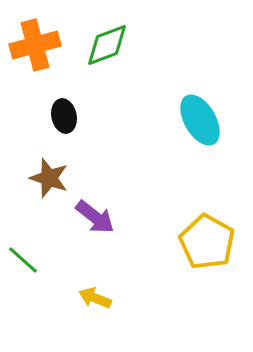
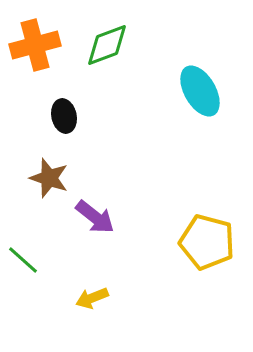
cyan ellipse: moved 29 px up
yellow pentagon: rotated 14 degrees counterclockwise
yellow arrow: moved 3 px left; rotated 44 degrees counterclockwise
